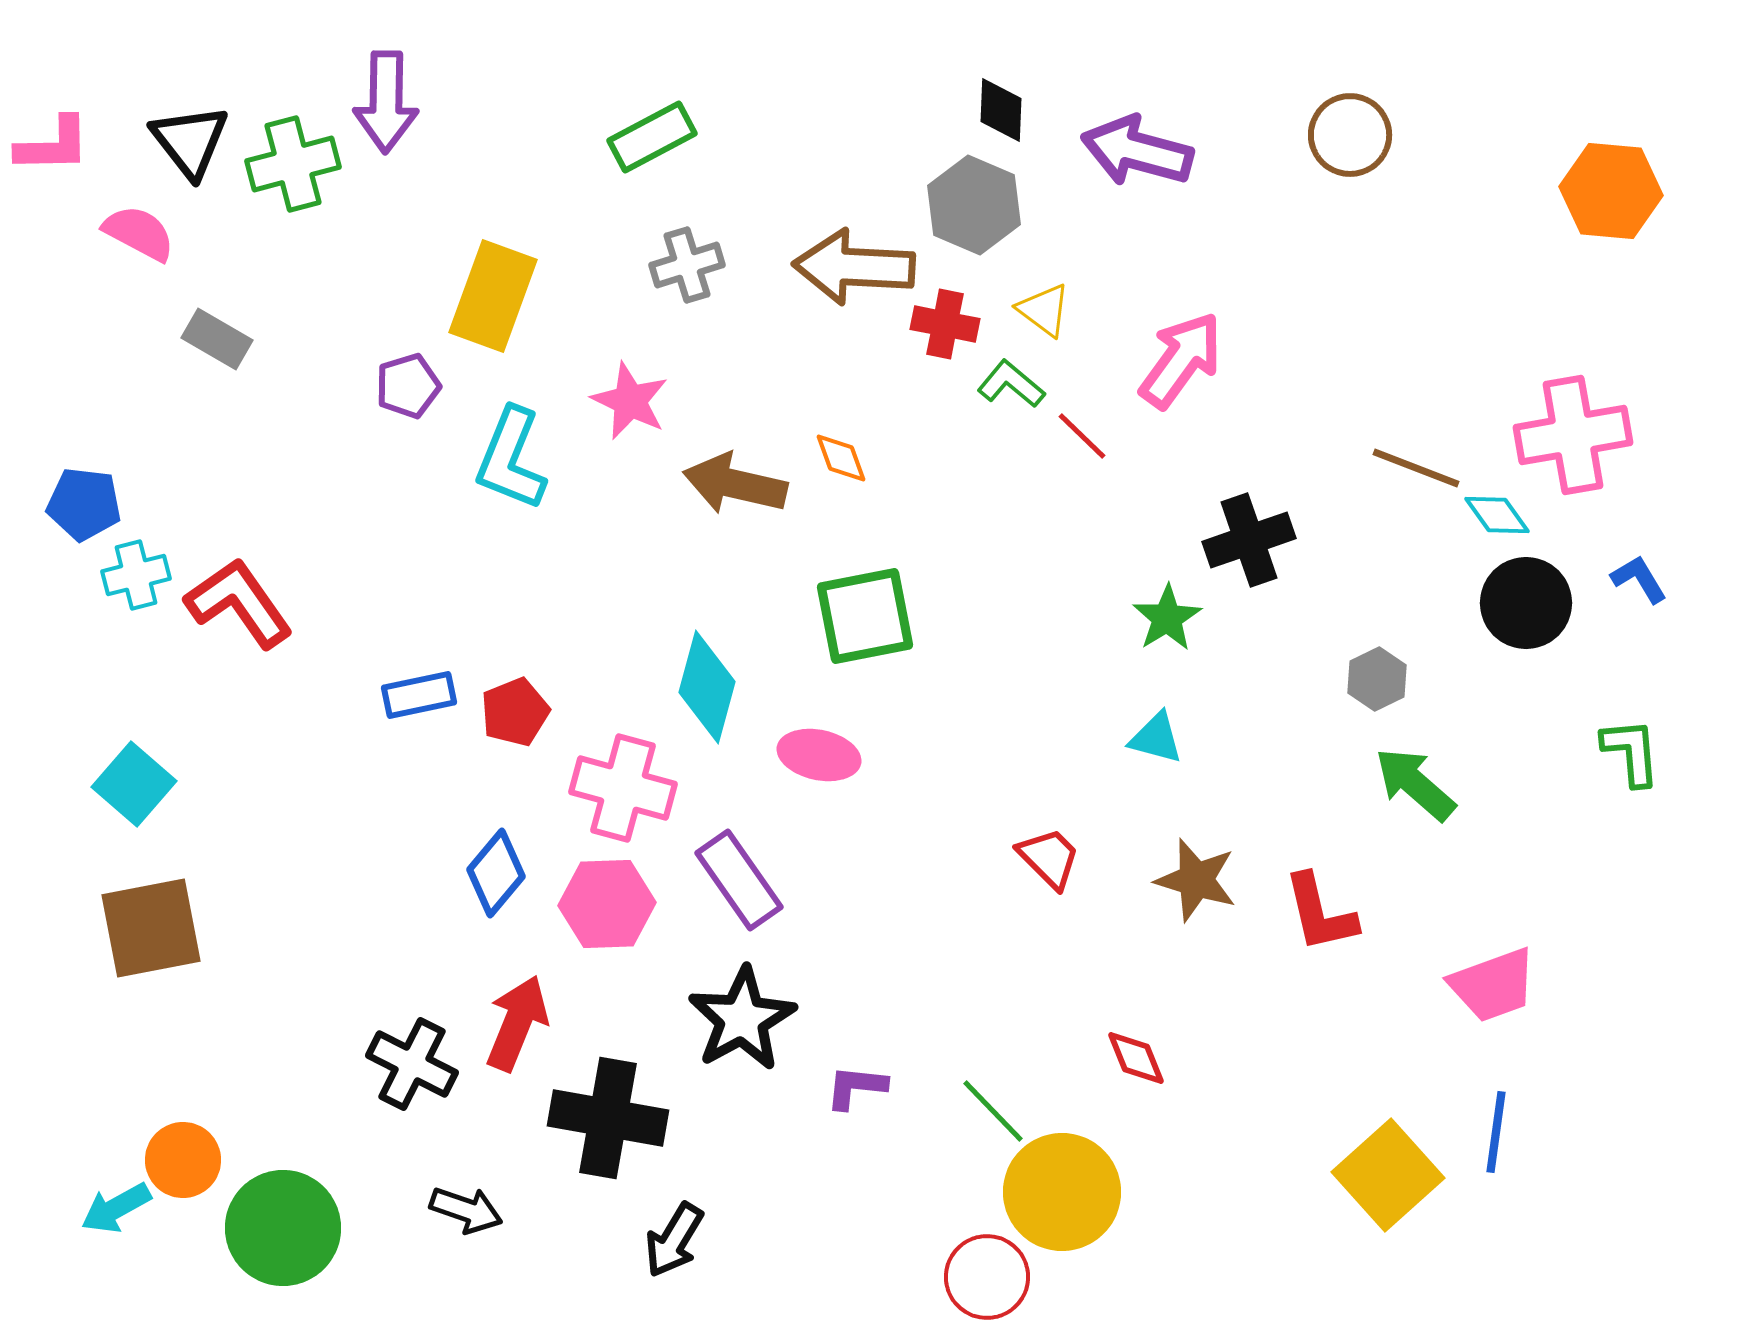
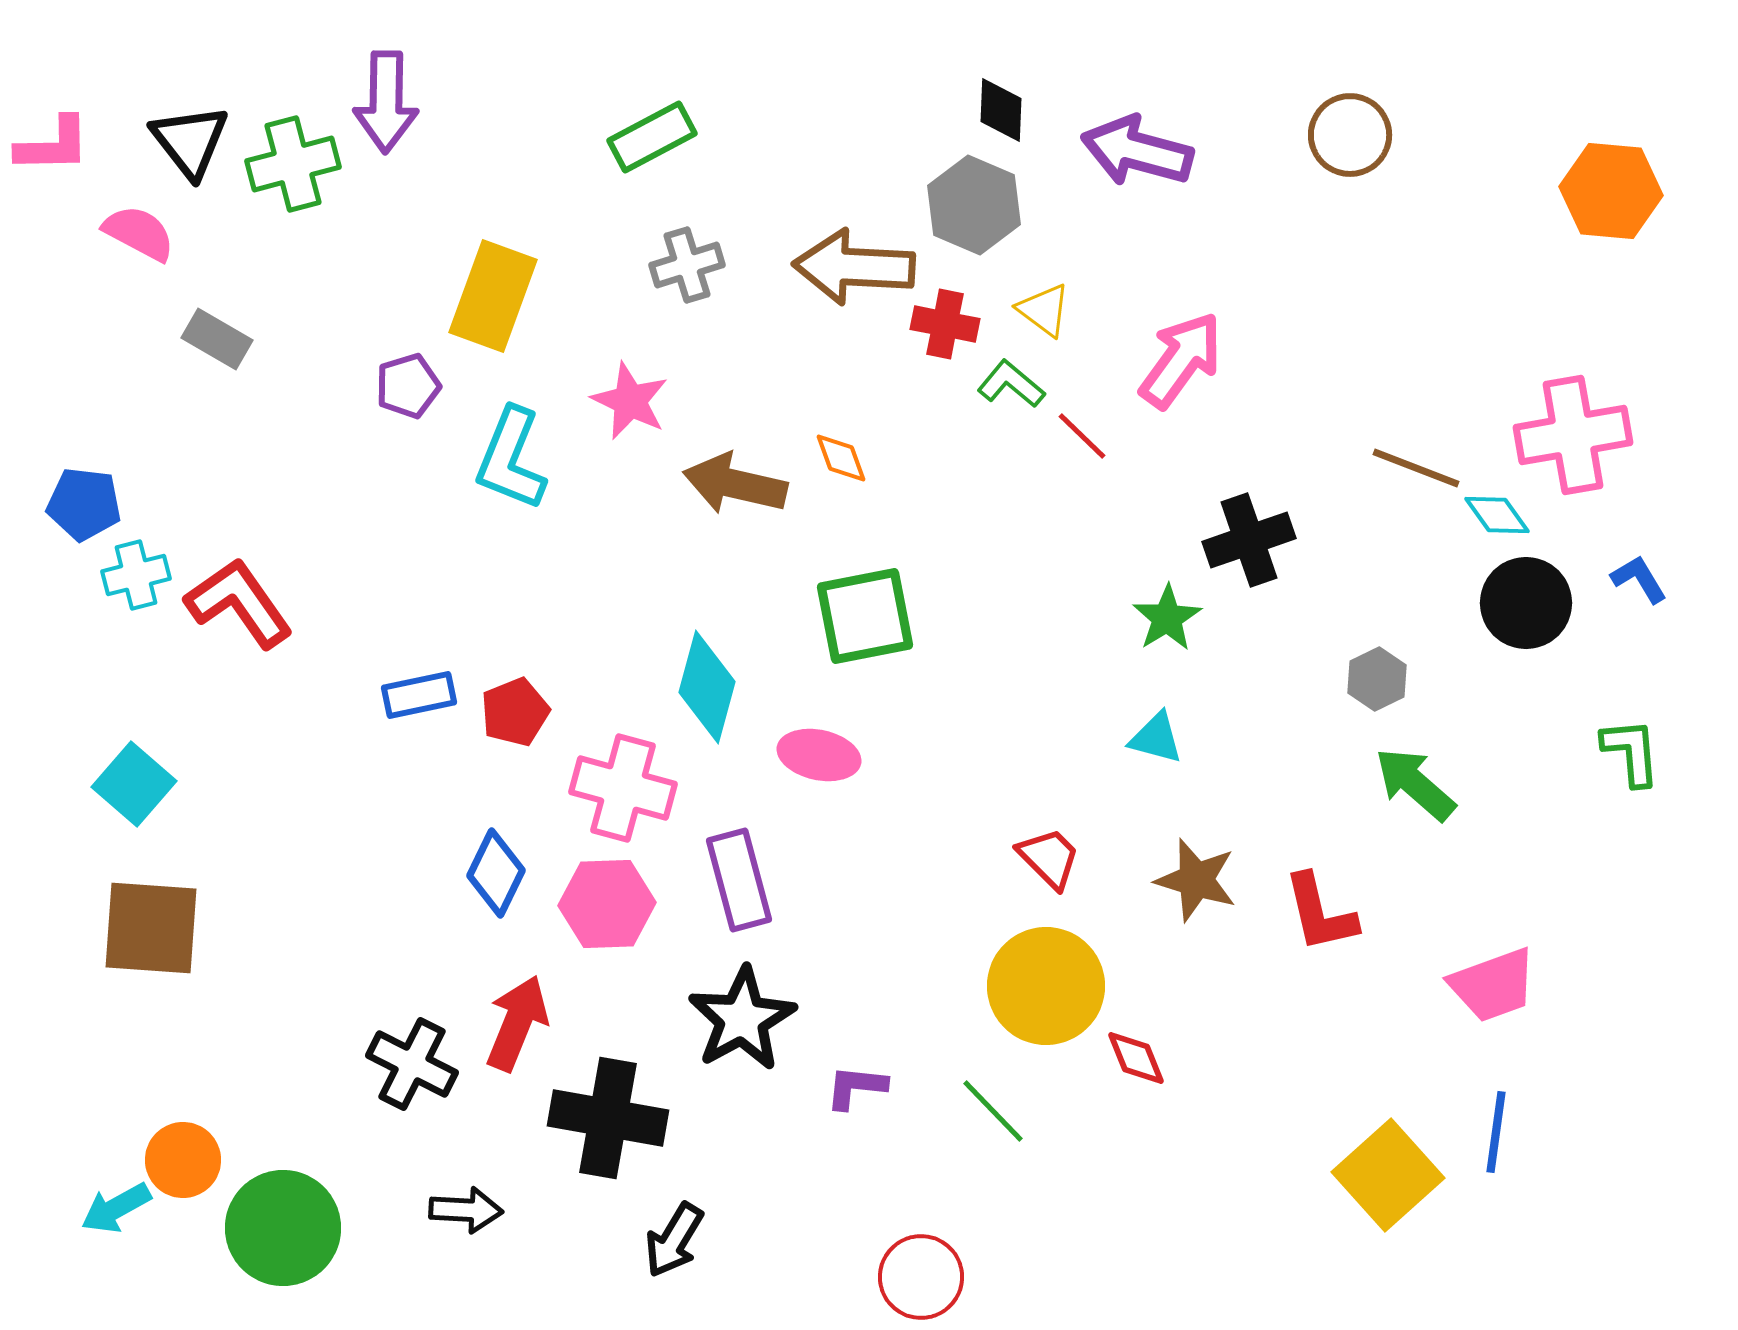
blue diamond at (496, 873): rotated 14 degrees counterclockwise
purple rectangle at (739, 880): rotated 20 degrees clockwise
brown square at (151, 928): rotated 15 degrees clockwise
yellow circle at (1062, 1192): moved 16 px left, 206 px up
black arrow at (466, 1210): rotated 16 degrees counterclockwise
red circle at (987, 1277): moved 66 px left
